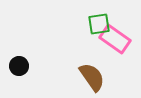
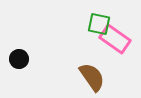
green square: rotated 20 degrees clockwise
black circle: moved 7 px up
